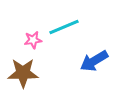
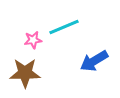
brown star: moved 2 px right
